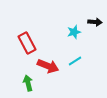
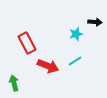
cyan star: moved 2 px right, 2 px down
green arrow: moved 14 px left
